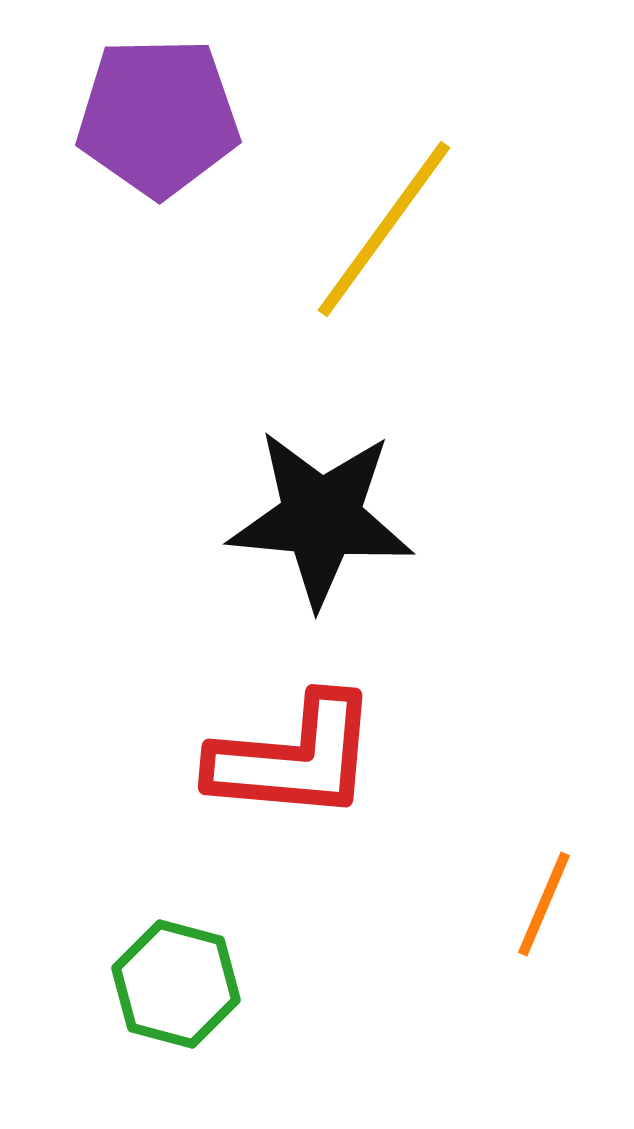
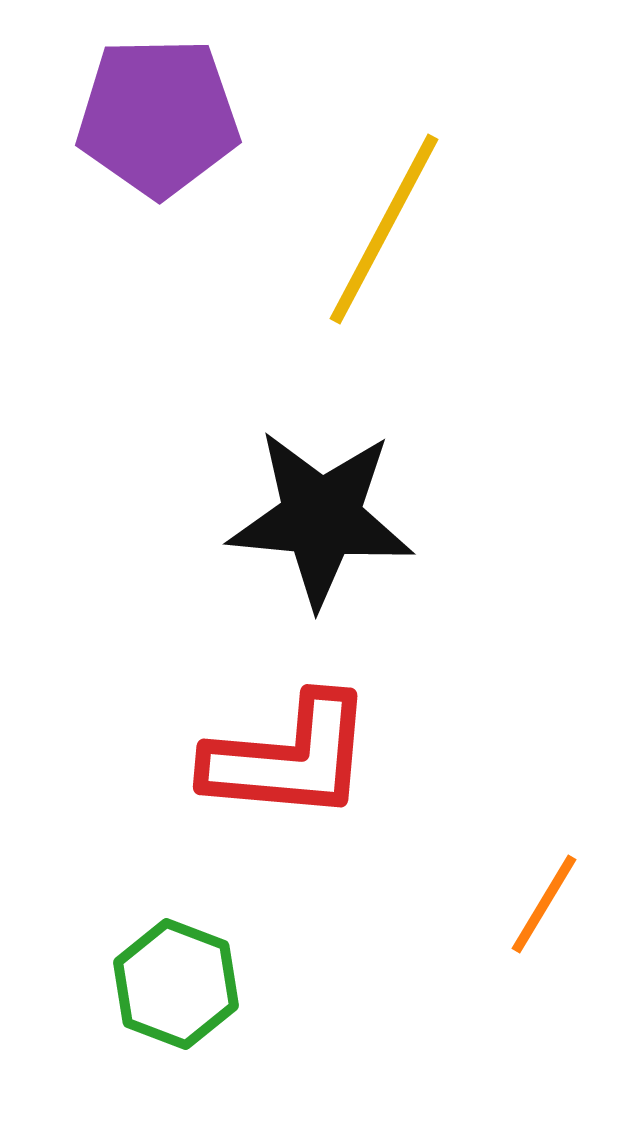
yellow line: rotated 8 degrees counterclockwise
red L-shape: moved 5 px left
orange line: rotated 8 degrees clockwise
green hexagon: rotated 6 degrees clockwise
